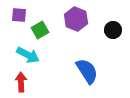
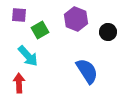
black circle: moved 5 px left, 2 px down
cyan arrow: moved 1 px down; rotated 20 degrees clockwise
red arrow: moved 2 px left, 1 px down
